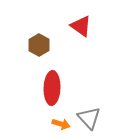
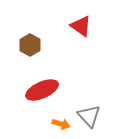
brown hexagon: moved 9 px left
red ellipse: moved 10 px left, 2 px down; rotated 64 degrees clockwise
gray triangle: moved 2 px up
